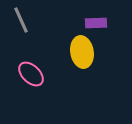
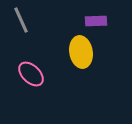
purple rectangle: moved 2 px up
yellow ellipse: moved 1 px left
